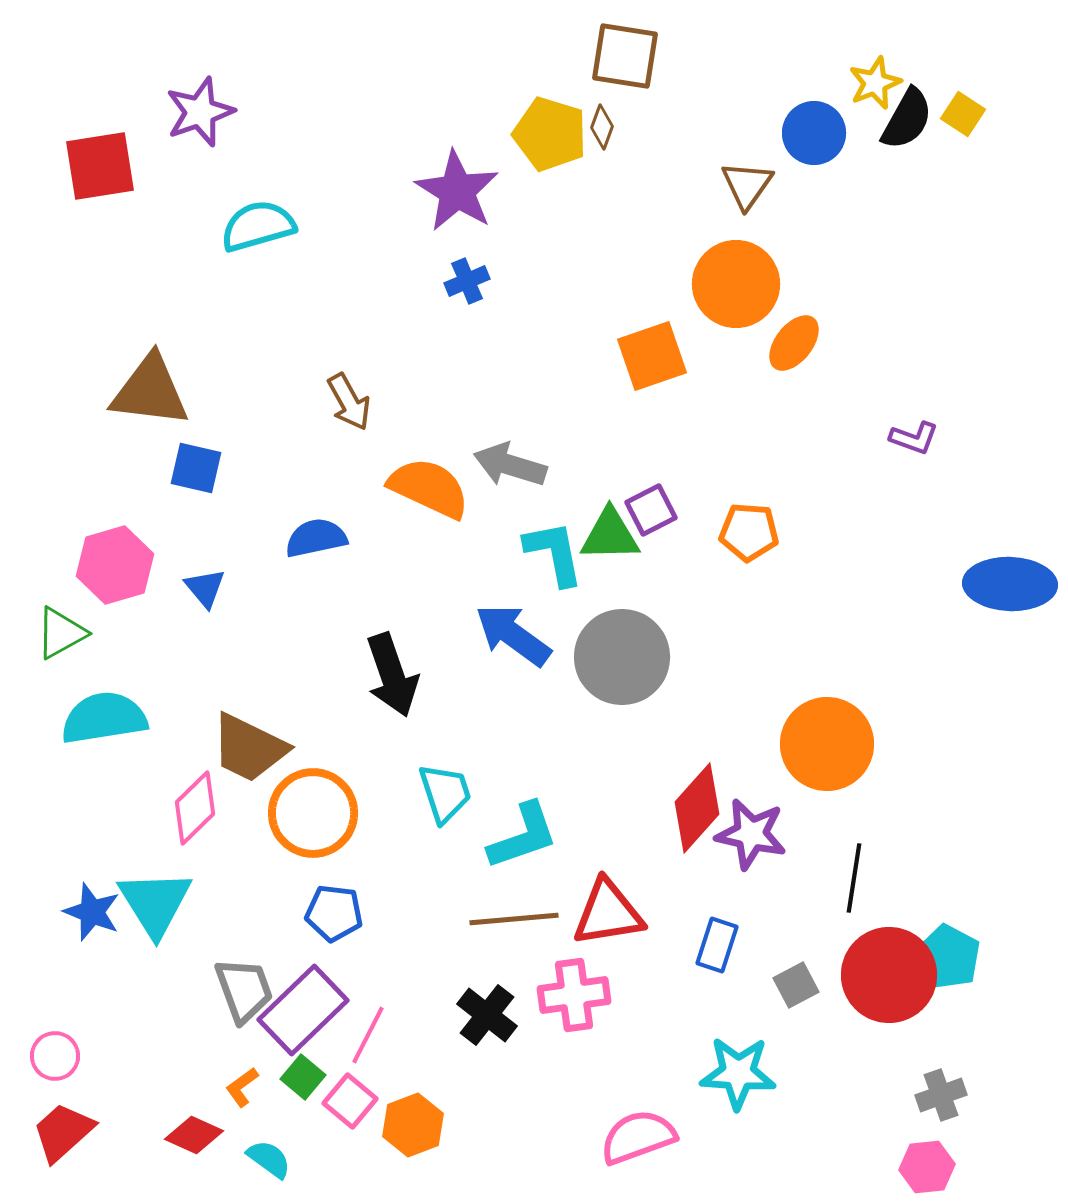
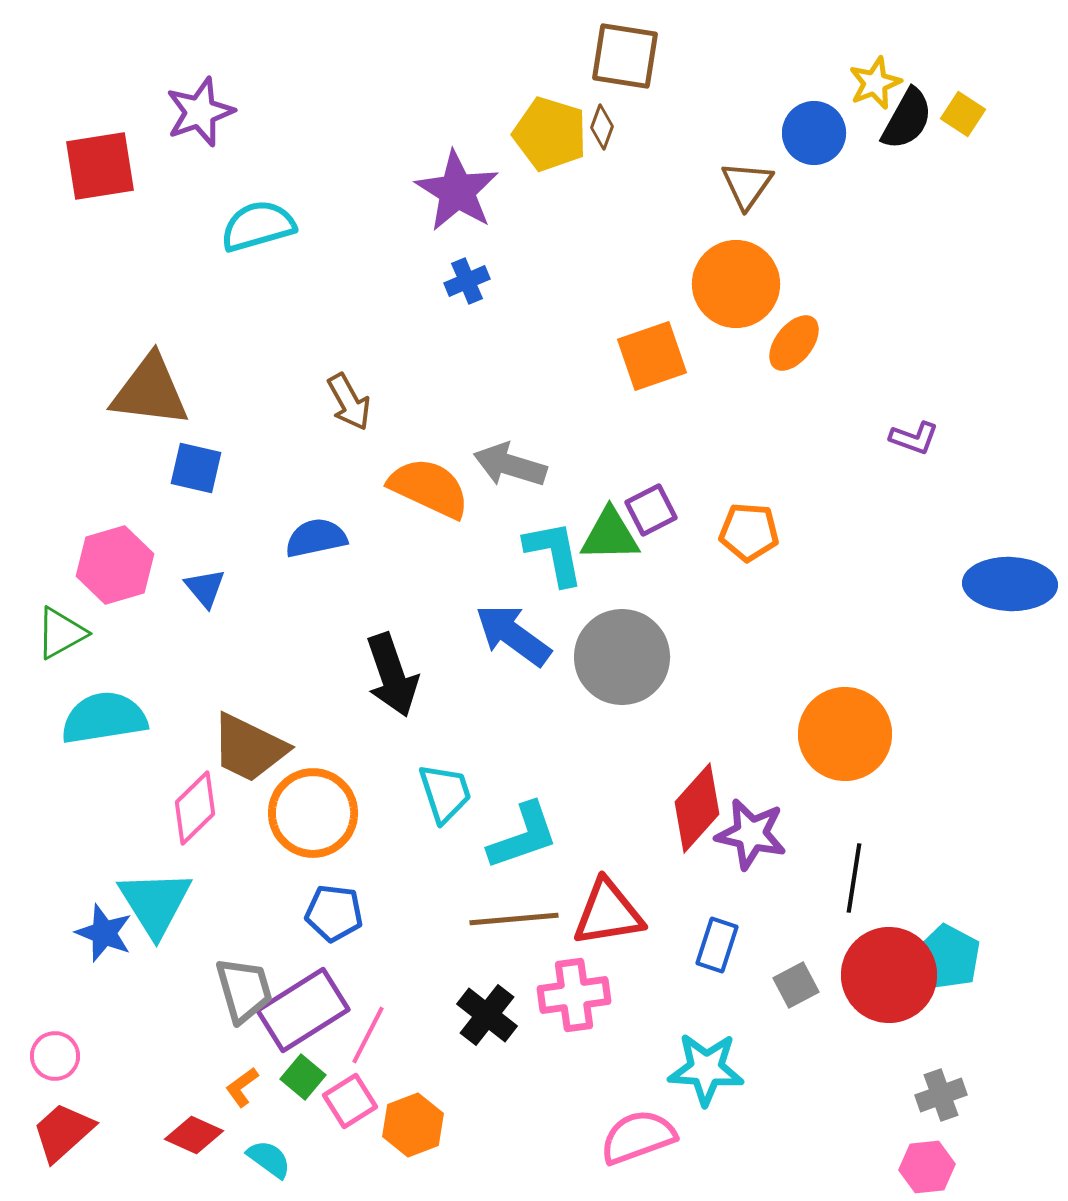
orange circle at (827, 744): moved 18 px right, 10 px up
blue star at (92, 912): moved 12 px right, 21 px down
gray trapezoid at (244, 990): rotated 4 degrees clockwise
purple rectangle at (303, 1010): rotated 12 degrees clockwise
cyan star at (738, 1073): moved 32 px left, 4 px up
pink square at (350, 1101): rotated 18 degrees clockwise
